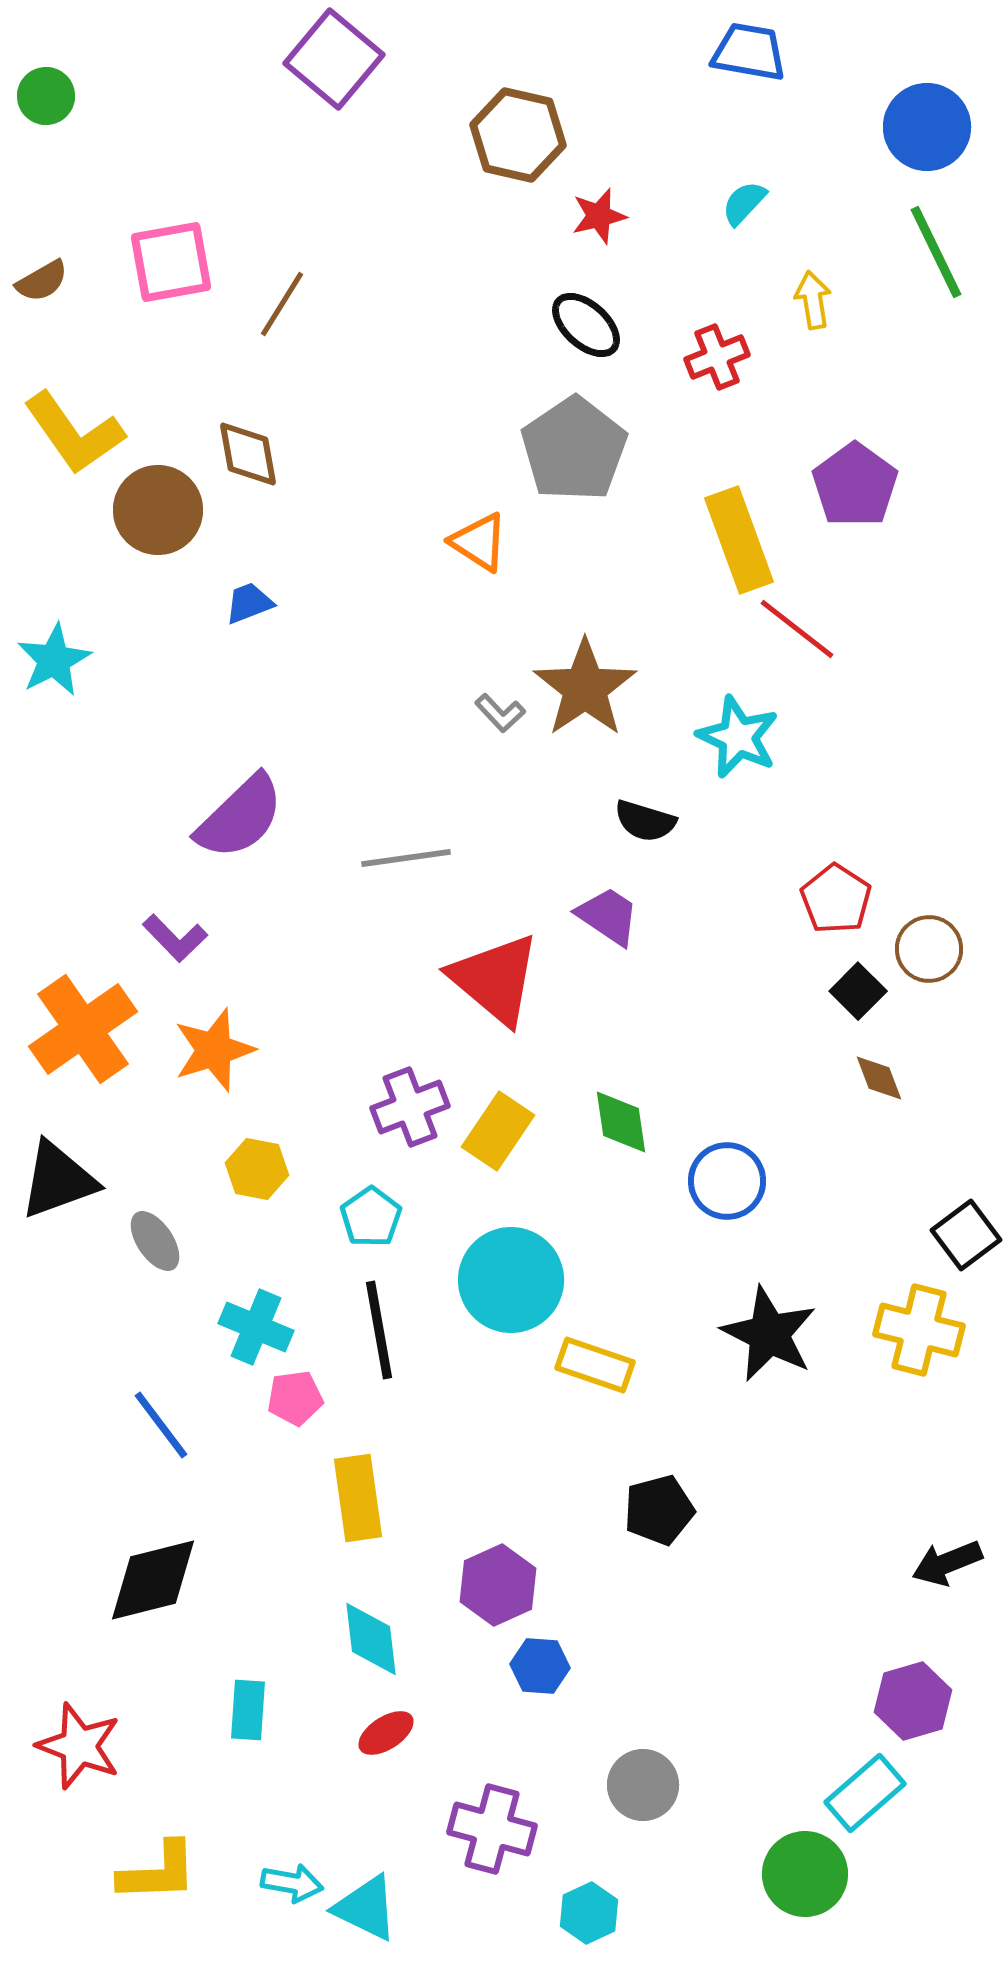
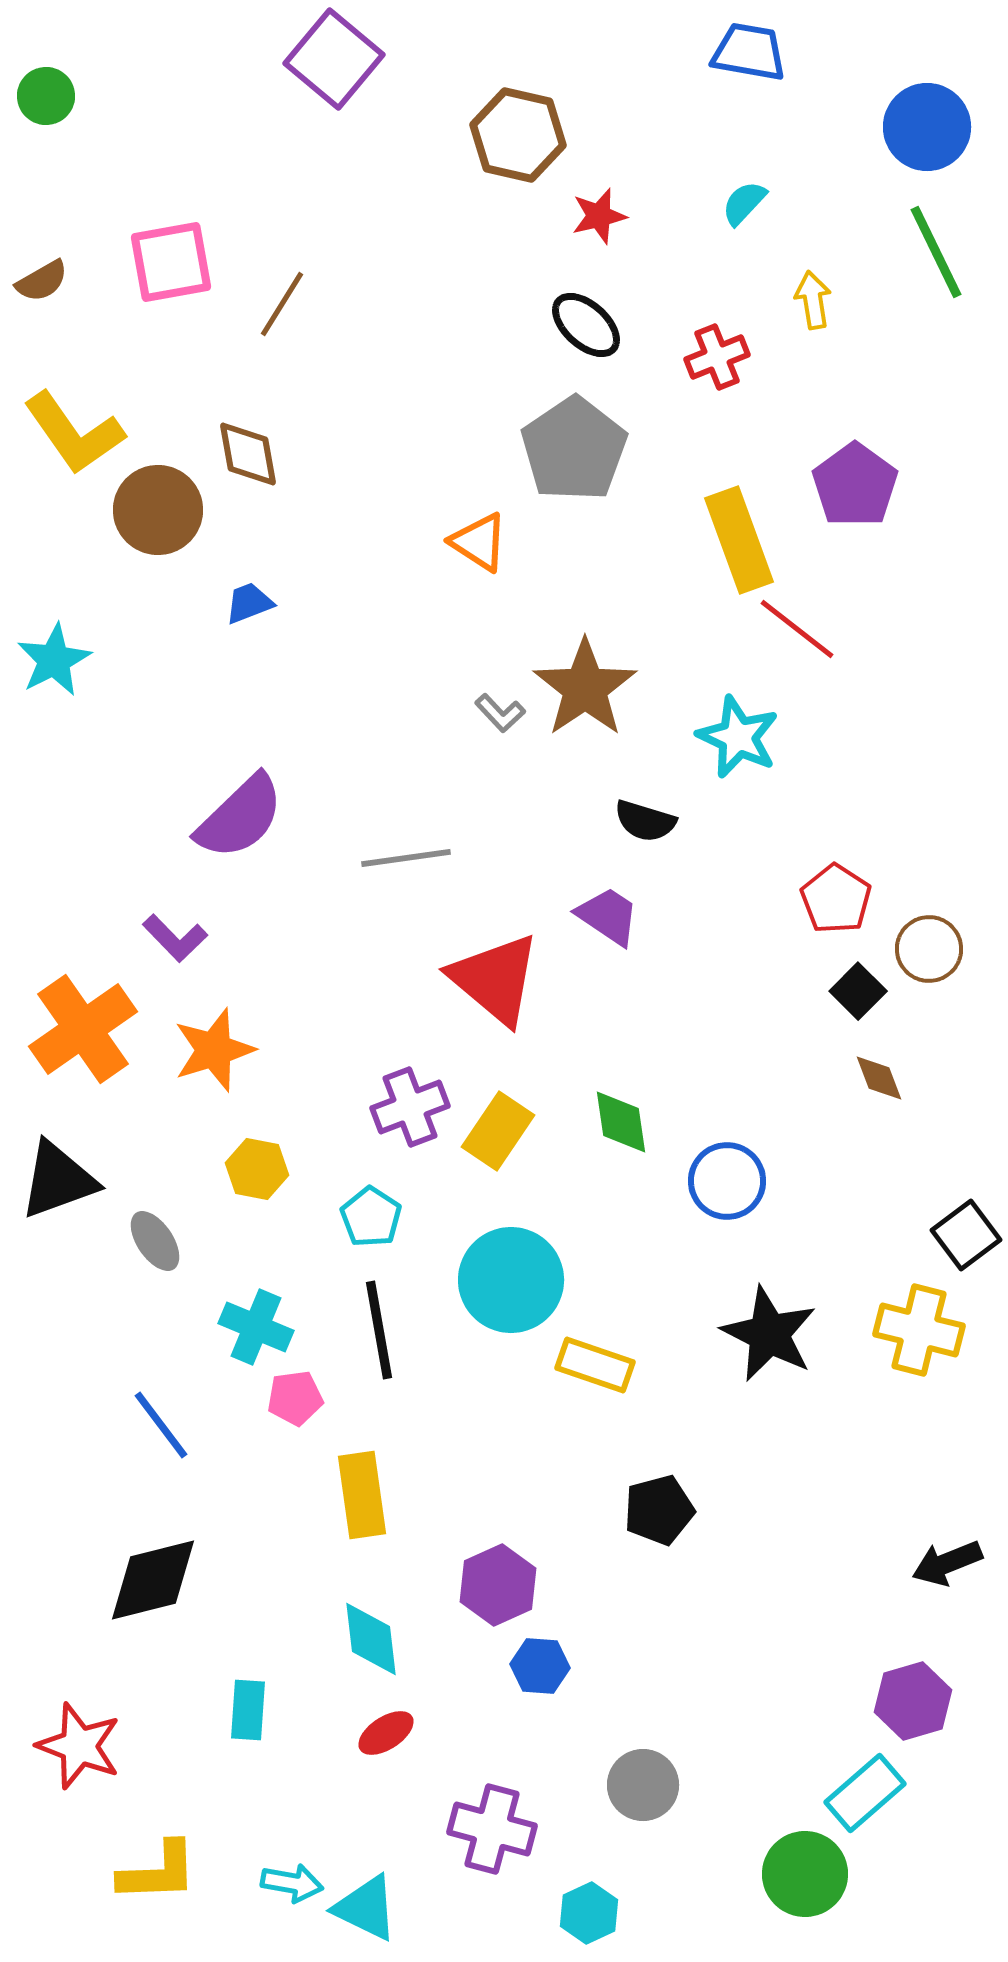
cyan pentagon at (371, 1217): rotated 4 degrees counterclockwise
yellow rectangle at (358, 1498): moved 4 px right, 3 px up
